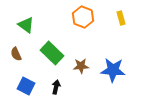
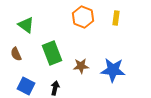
yellow rectangle: moved 5 px left; rotated 24 degrees clockwise
green rectangle: rotated 25 degrees clockwise
black arrow: moved 1 px left, 1 px down
